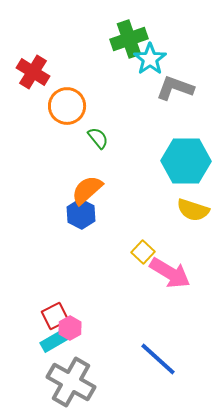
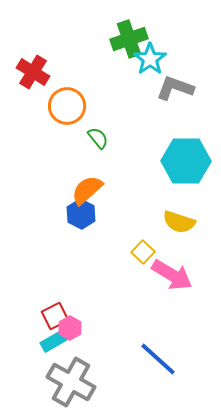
yellow semicircle: moved 14 px left, 12 px down
pink arrow: moved 2 px right, 2 px down
